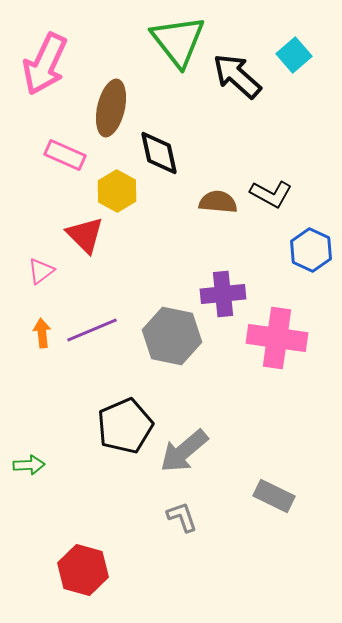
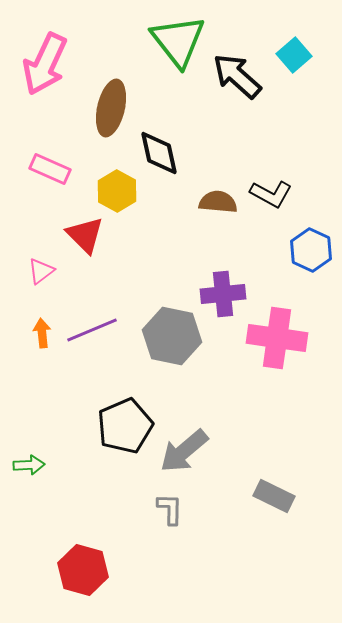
pink rectangle: moved 15 px left, 14 px down
gray L-shape: moved 12 px left, 8 px up; rotated 20 degrees clockwise
